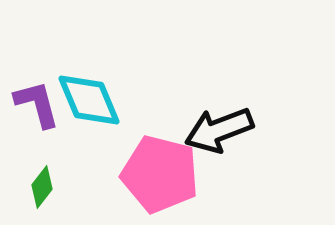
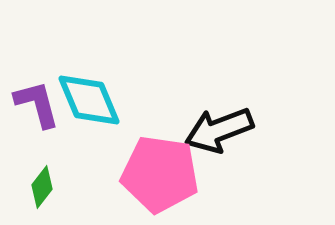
pink pentagon: rotated 6 degrees counterclockwise
